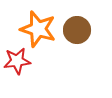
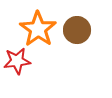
orange star: rotated 18 degrees clockwise
